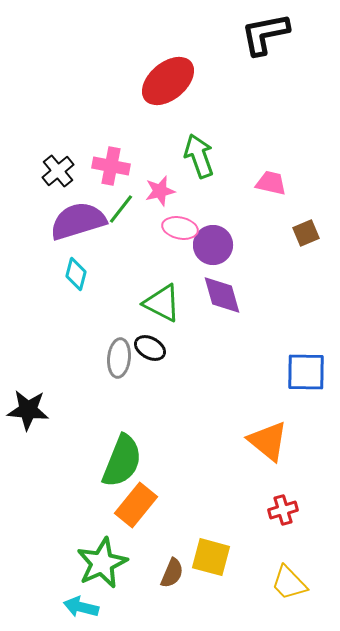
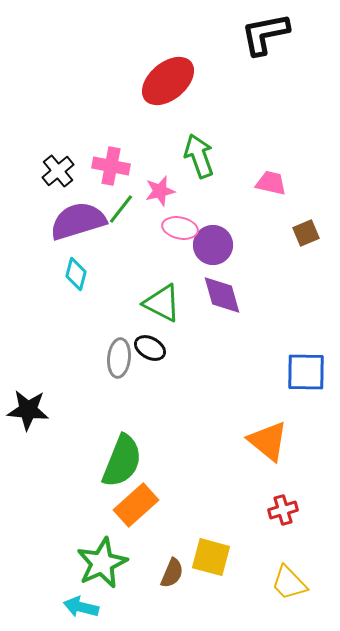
orange rectangle: rotated 9 degrees clockwise
